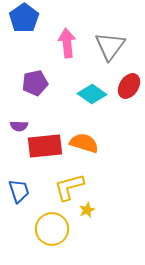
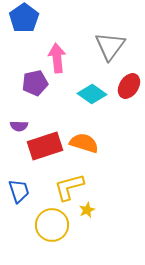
pink arrow: moved 10 px left, 15 px down
red rectangle: rotated 12 degrees counterclockwise
yellow circle: moved 4 px up
